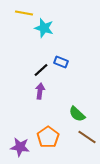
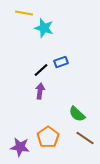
blue rectangle: rotated 40 degrees counterclockwise
brown line: moved 2 px left, 1 px down
